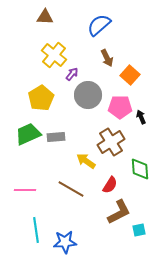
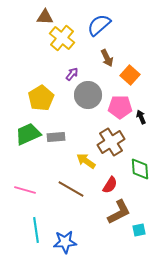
yellow cross: moved 8 px right, 17 px up
pink line: rotated 15 degrees clockwise
